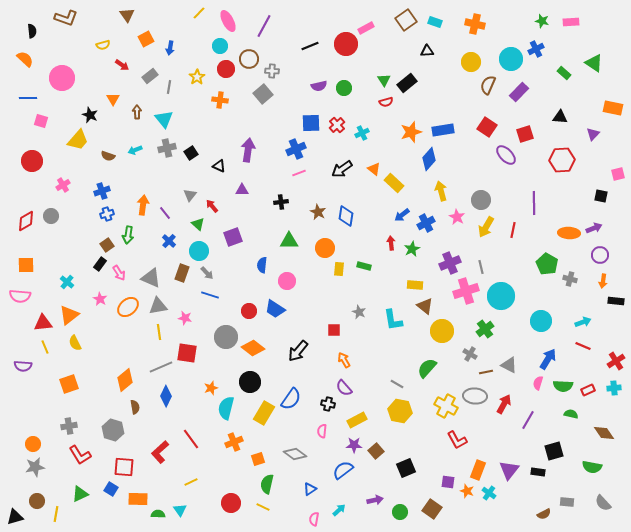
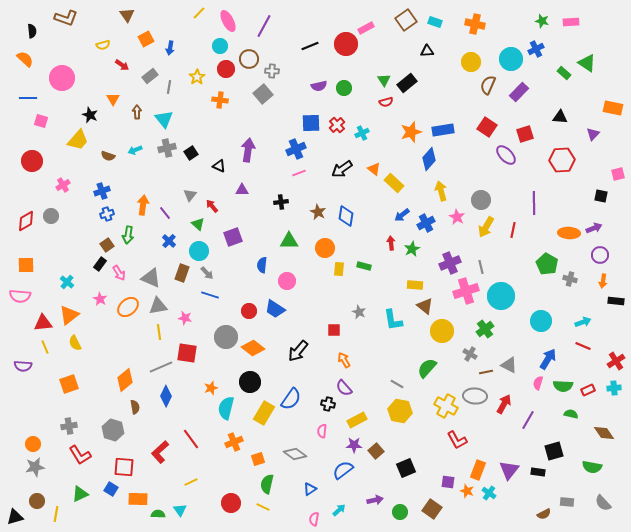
green triangle at (594, 63): moved 7 px left
